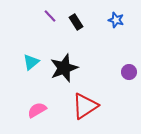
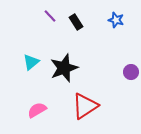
purple circle: moved 2 px right
